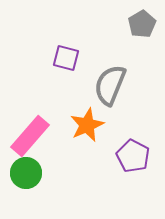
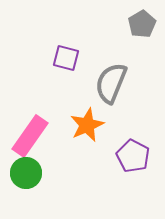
gray semicircle: moved 1 px right, 2 px up
pink rectangle: rotated 6 degrees counterclockwise
